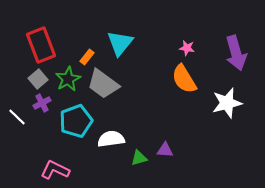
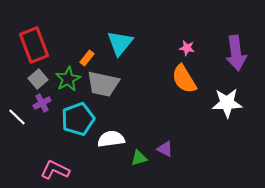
red rectangle: moved 7 px left
purple arrow: rotated 8 degrees clockwise
orange rectangle: moved 1 px down
gray trapezoid: rotated 24 degrees counterclockwise
white star: rotated 12 degrees clockwise
cyan pentagon: moved 2 px right, 2 px up
purple triangle: moved 1 px up; rotated 24 degrees clockwise
